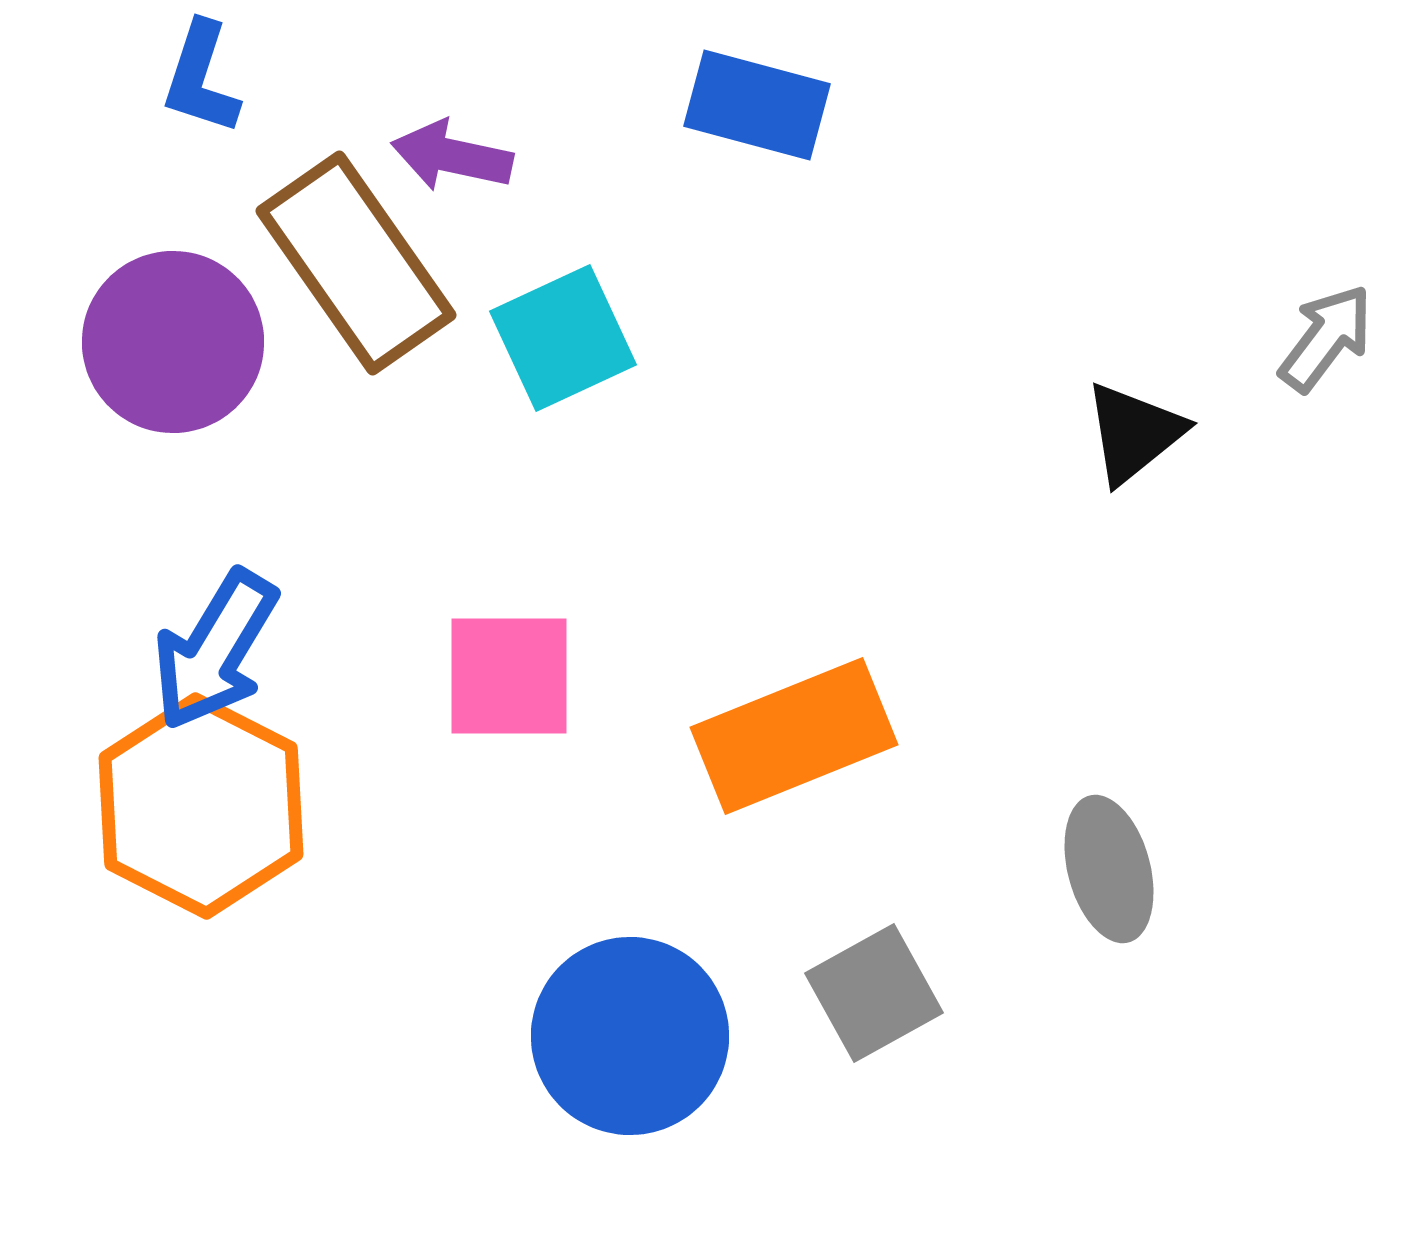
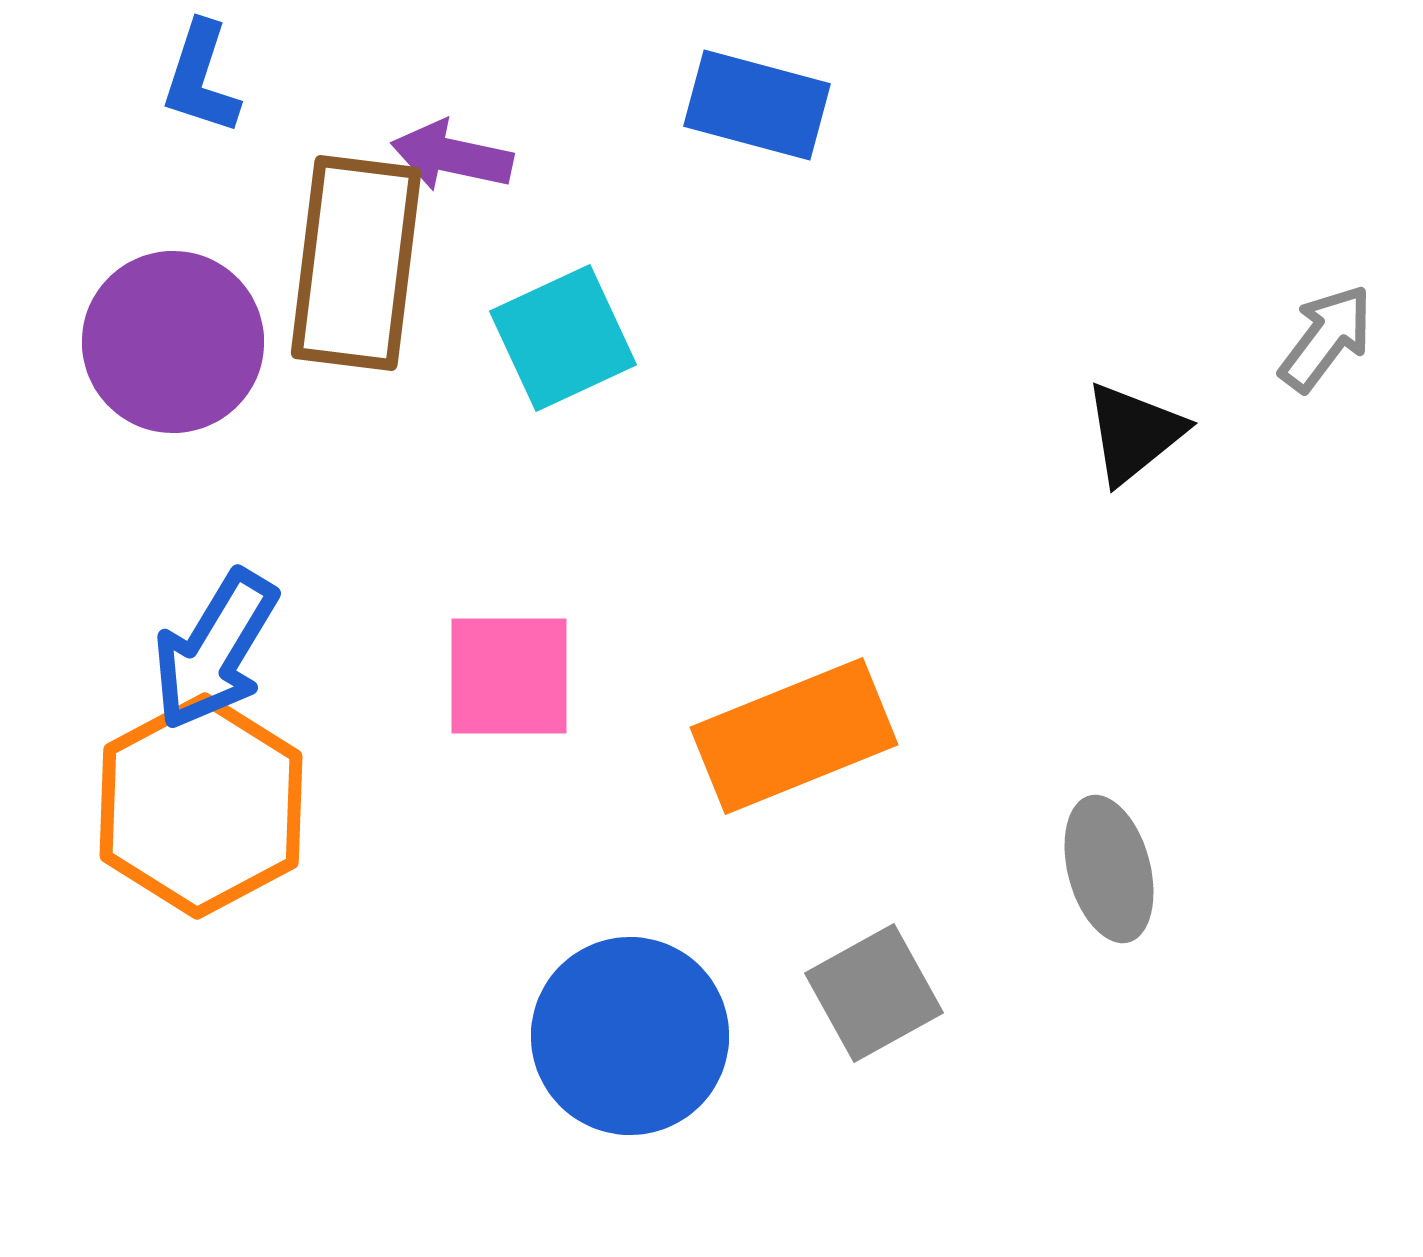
brown rectangle: rotated 42 degrees clockwise
orange hexagon: rotated 5 degrees clockwise
